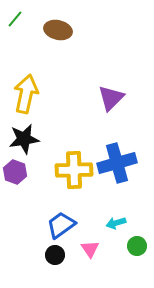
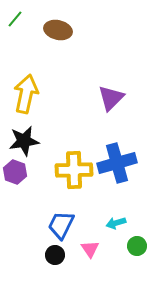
black star: moved 2 px down
blue trapezoid: rotated 28 degrees counterclockwise
